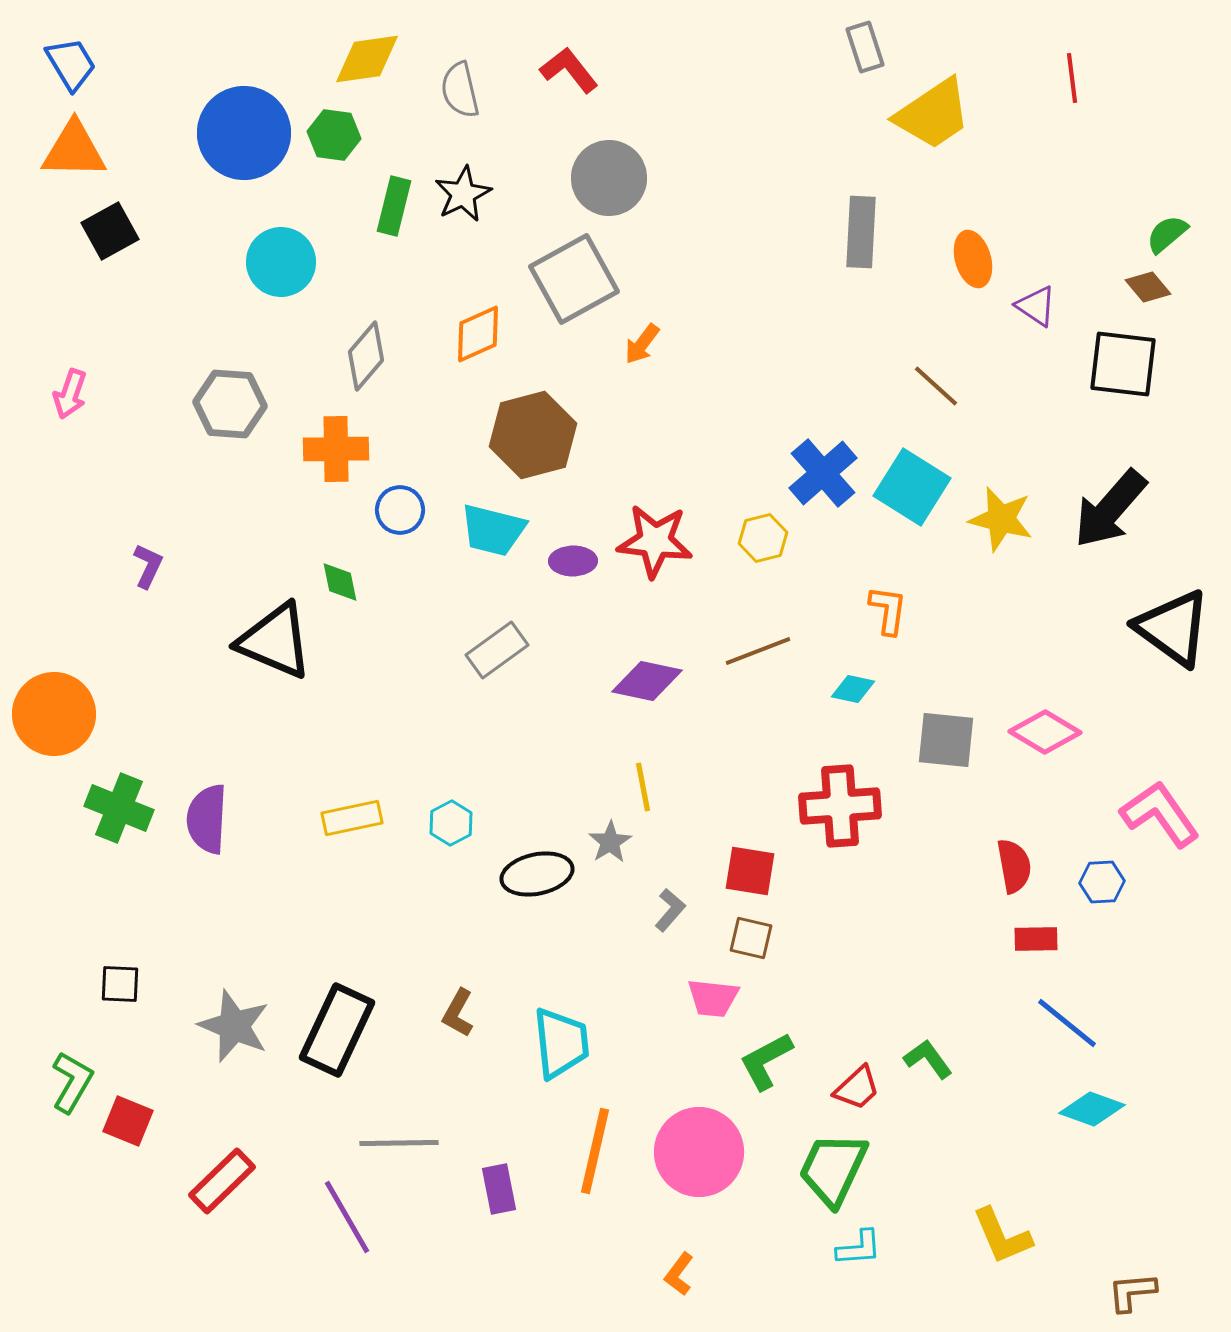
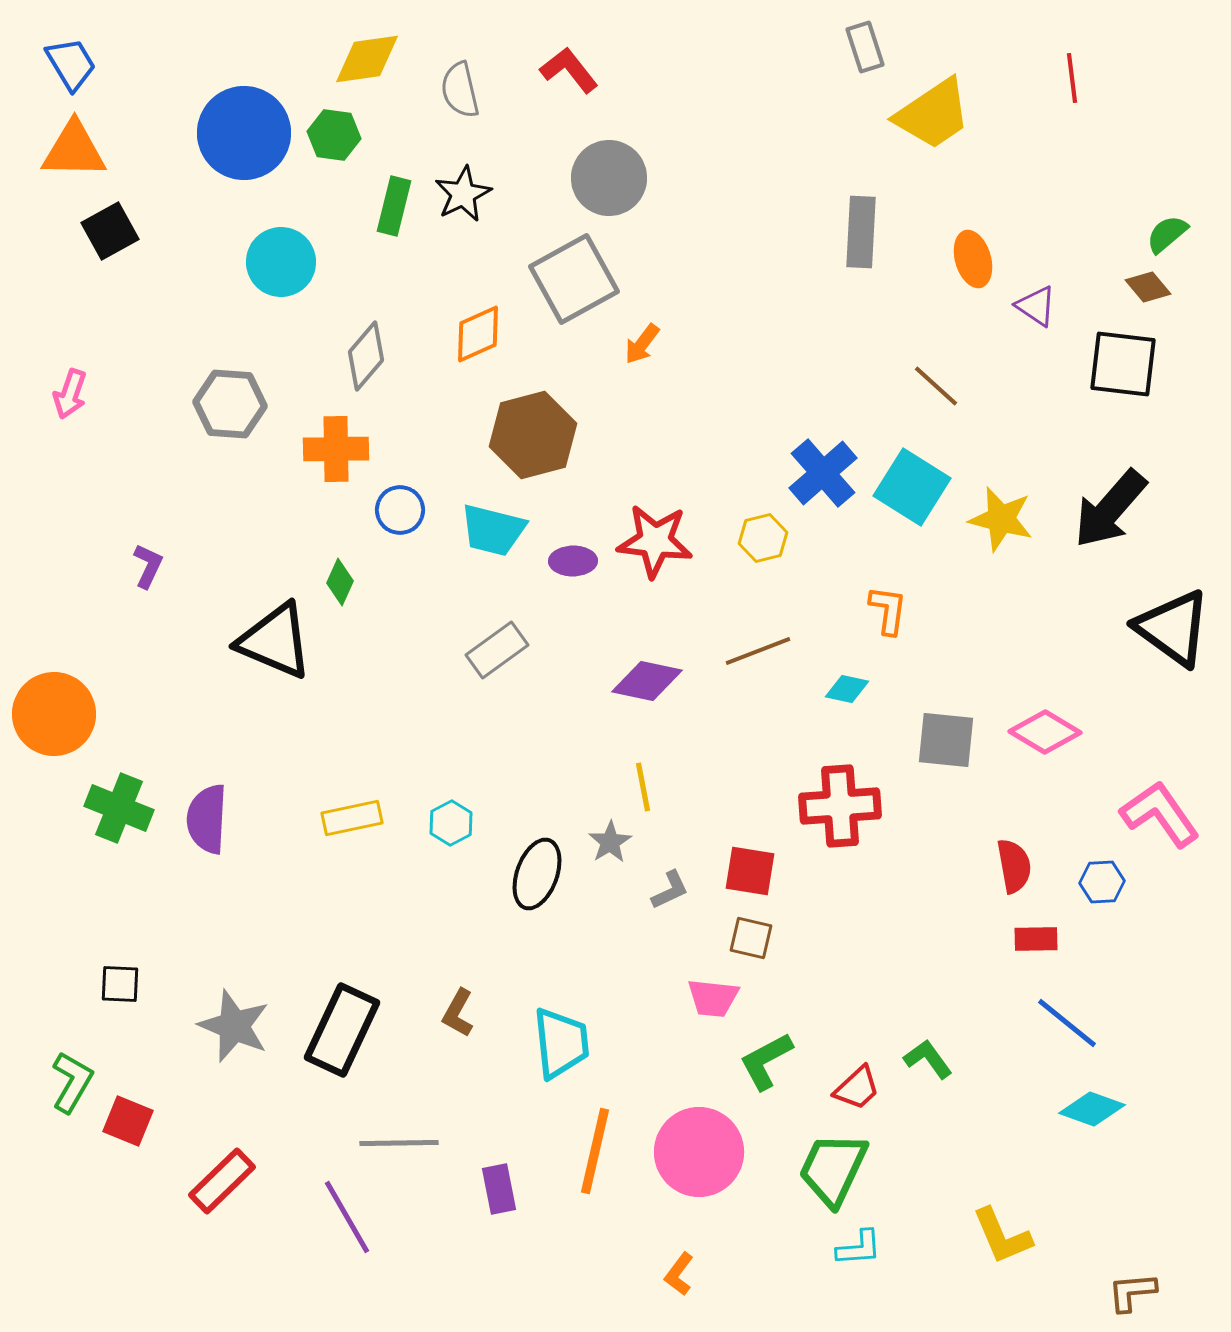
green diamond at (340, 582): rotated 36 degrees clockwise
cyan diamond at (853, 689): moved 6 px left
black ellipse at (537, 874): rotated 58 degrees counterclockwise
gray L-shape at (670, 910): moved 20 px up; rotated 24 degrees clockwise
black rectangle at (337, 1030): moved 5 px right
